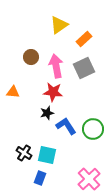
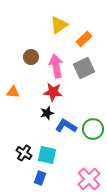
blue L-shape: rotated 25 degrees counterclockwise
